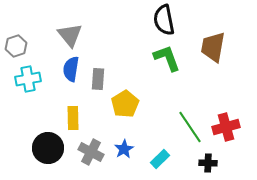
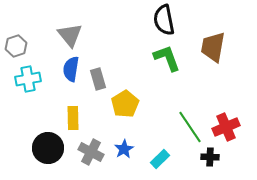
gray rectangle: rotated 20 degrees counterclockwise
red cross: rotated 8 degrees counterclockwise
black cross: moved 2 px right, 6 px up
